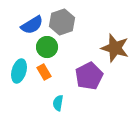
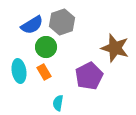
green circle: moved 1 px left
cyan ellipse: rotated 25 degrees counterclockwise
